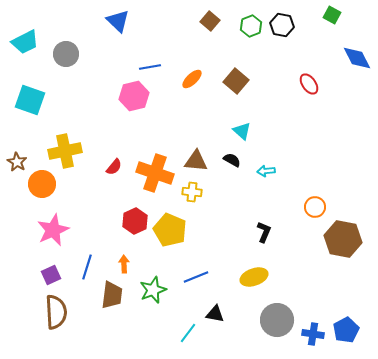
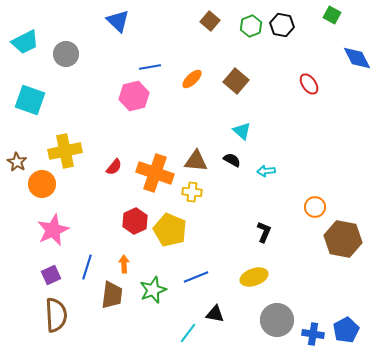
brown semicircle at (56, 312): moved 3 px down
